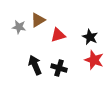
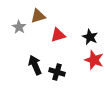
brown triangle: moved 4 px up; rotated 14 degrees clockwise
gray star: rotated 24 degrees clockwise
black cross: moved 2 px left, 4 px down
